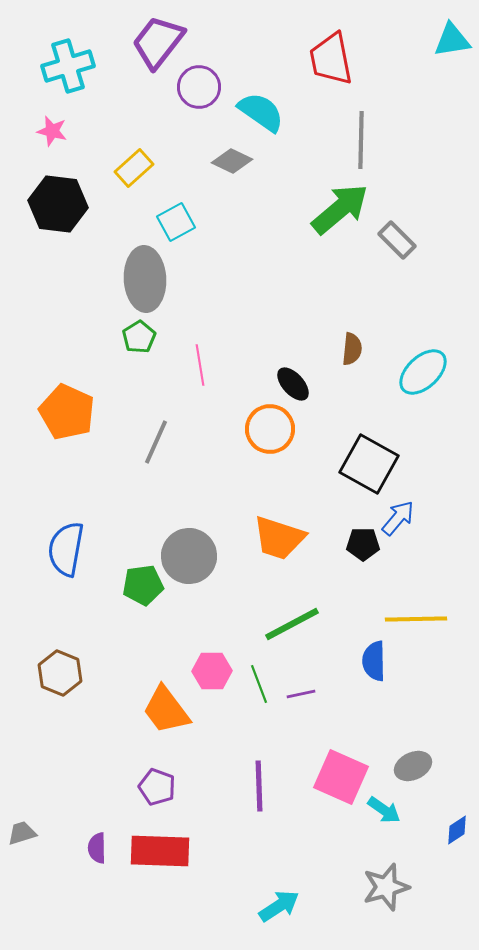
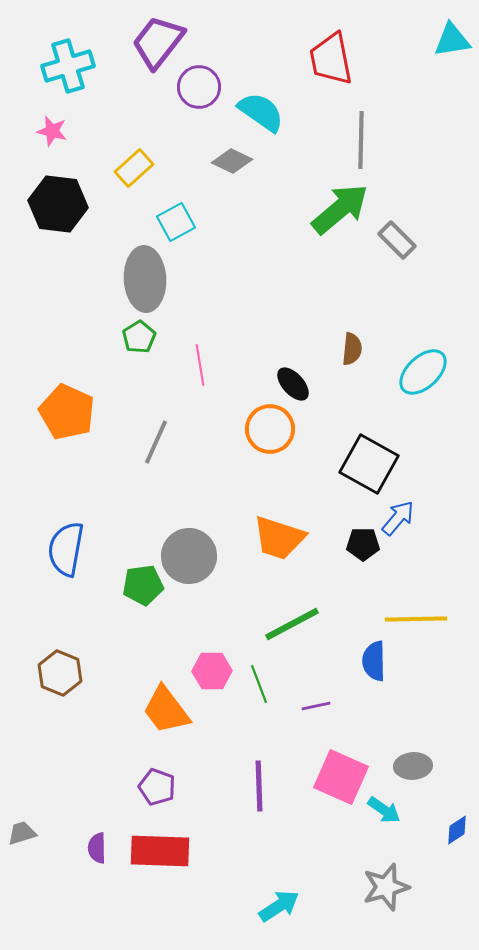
purple line at (301, 694): moved 15 px right, 12 px down
gray ellipse at (413, 766): rotated 21 degrees clockwise
